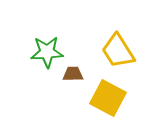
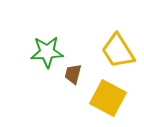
brown trapezoid: rotated 75 degrees counterclockwise
